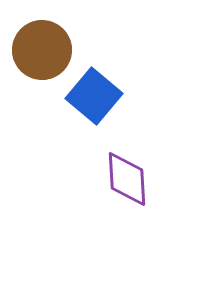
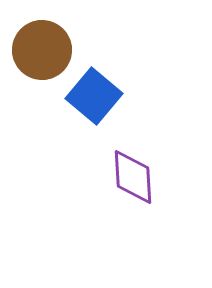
purple diamond: moved 6 px right, 2 px up
